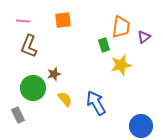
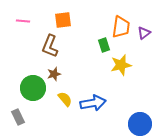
purple triangle: moved 4 px up
brown L-shape: moved 21 px right
blue arrow: moved 3 px left; rotated 110 degrees clockwise
gray rectangle: moved 2 px down
blue circle: moved 1 px left, 2 px up
